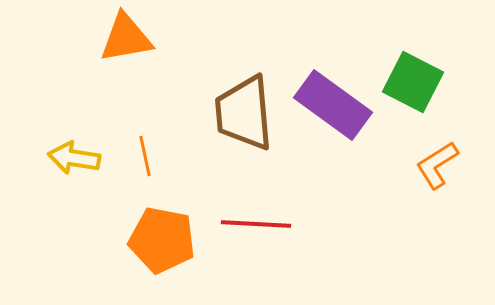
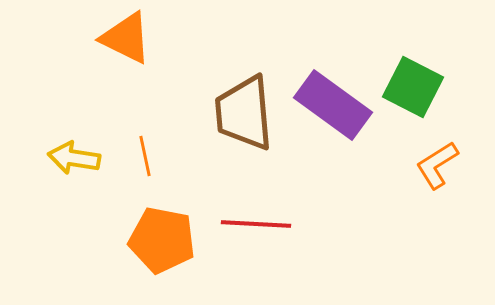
orange triangle: rotated 36 degrees clockwise
green square: moved 5 px down
